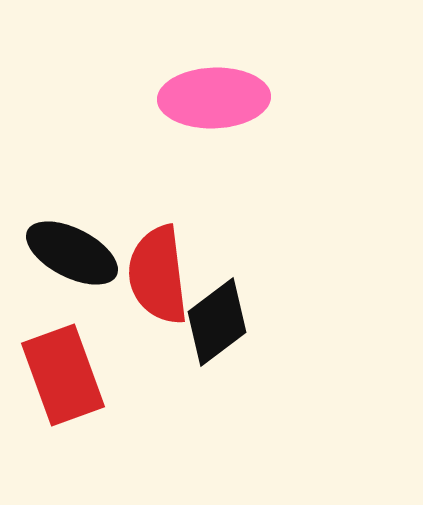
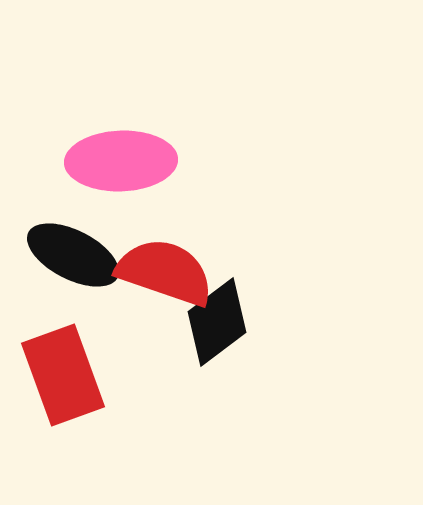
pink ellipse: moved 93 px left, 63 px down
black ellipse: moved 1 px right, 2 px down
red semicircle: moved 7 px right, 3 px up; rotated 116 degrees clockwise
